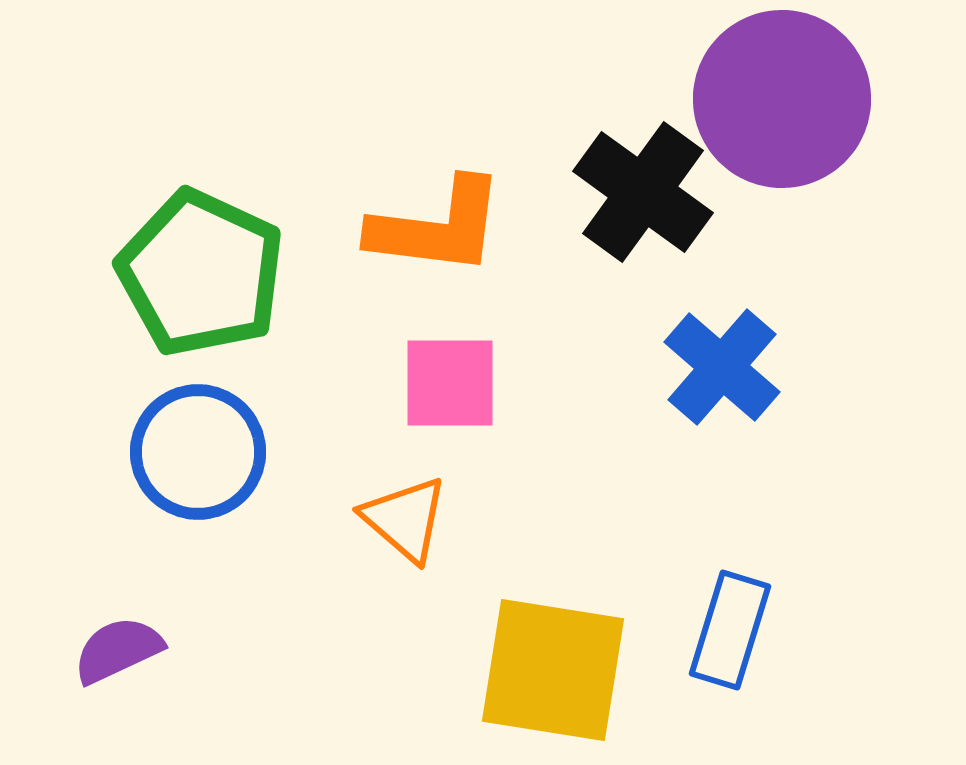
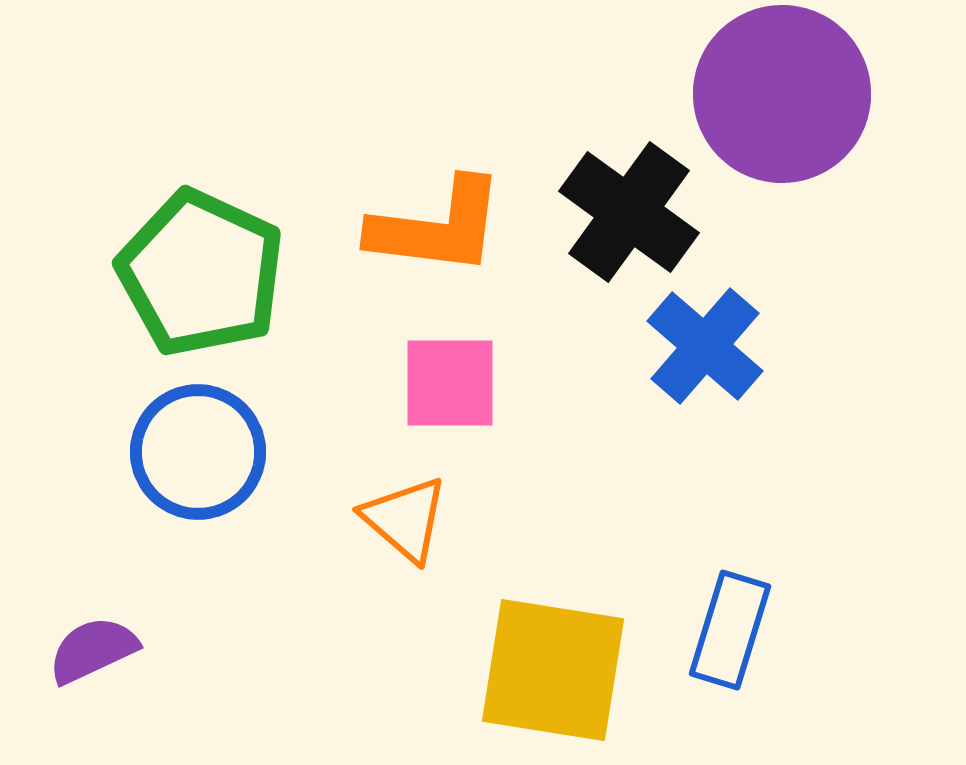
purple circle: moved 5 px up
black cross: moved 14 px left, 20 px down
blue cross: moved 17 px left, 21 px up
purple semicircle: moved 25 px left
